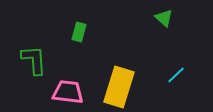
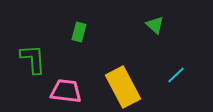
green triangle: moved 9 px left, 7 px down
green L-shape: moved 1 px left, 1 px up
yellow rectangle: moved 4 px right; rotated 45 degrees counterclockwise
pink trapezoid: moved 2 px left, 1 px up
